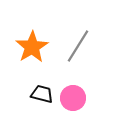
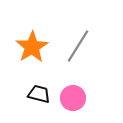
black trapezoid: moved 3 px left
